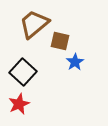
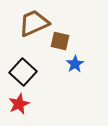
brown trapezoid: moved 1 px up; rotated 16 degrees clockwise
blue star: moved 2 px down
